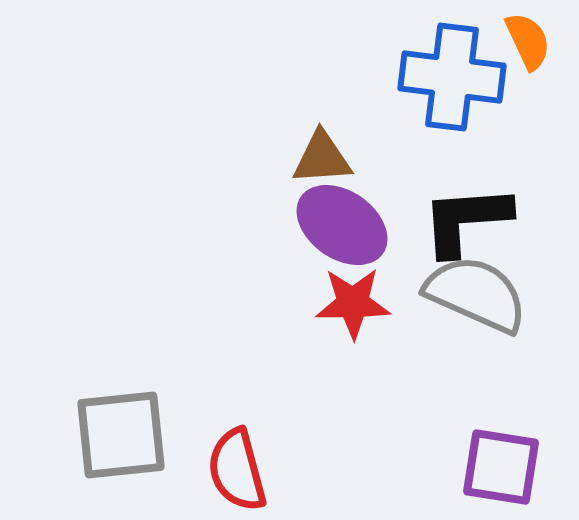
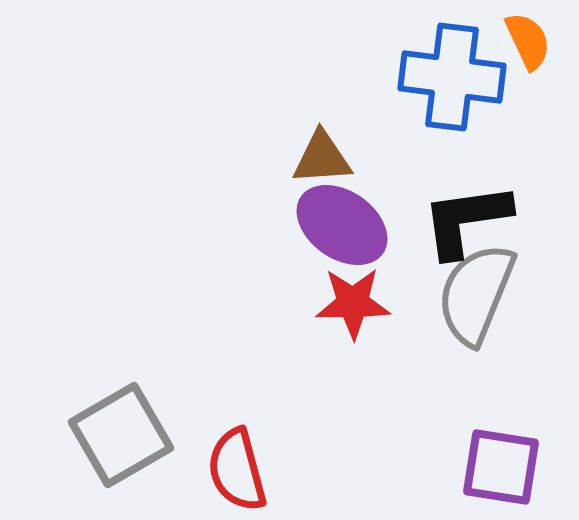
black L-shape: rotated 4 degrees counterclockwise
gray semicircle: rotated 92 degrees counterclockwise
gray square: rotated 24 degrees counterclockwise
